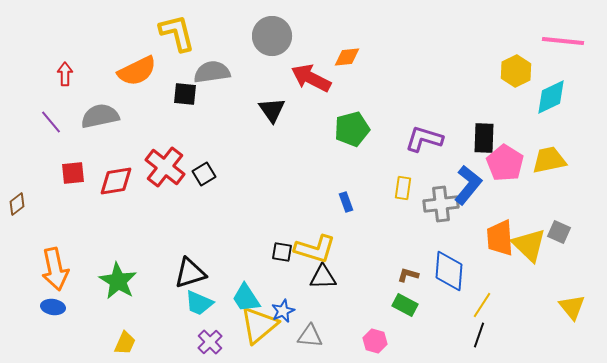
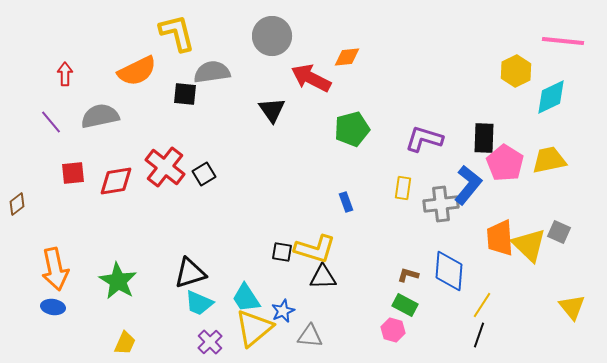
yellow triangle at (259, 325): moved 5 px left, 3 px down
pink hexagon at (375, 341): moved 18 px right, 11 px up
